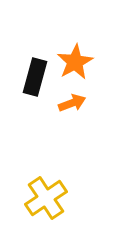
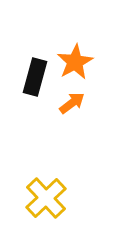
orange arrow: rotated 16 degrees counterclockwise
yellow cross: rotated 9 degrees counterclockwise
